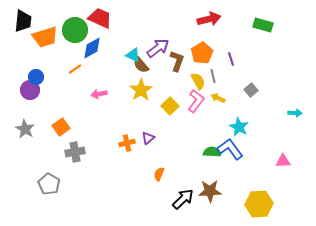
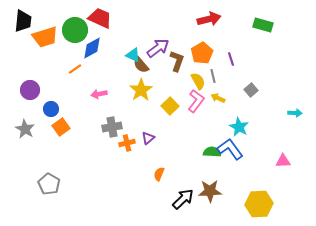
blue circle: moved 15 px right, 32 px down
gray cross: moved 37 px right, 25 px up
